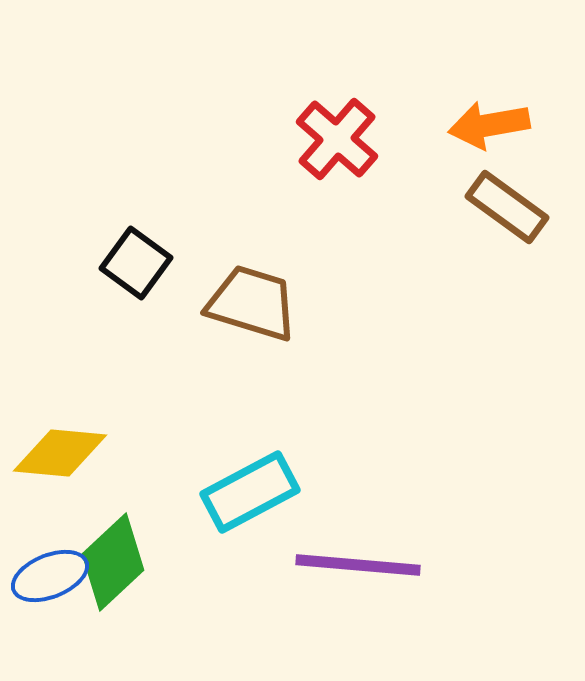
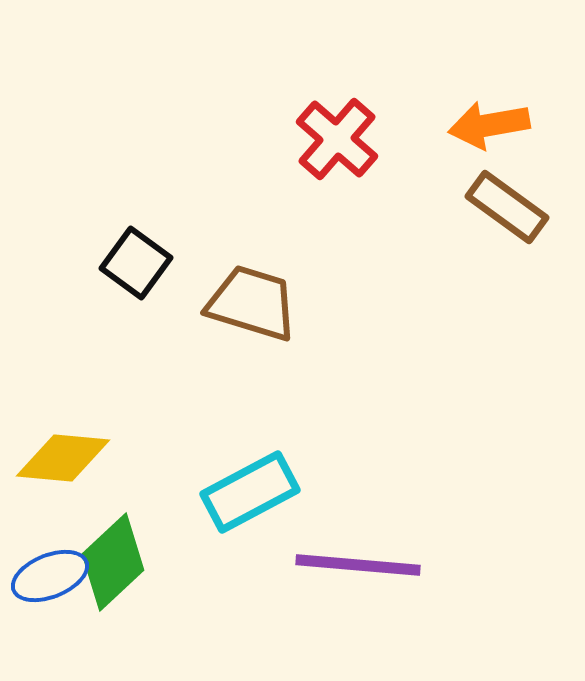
yellow diamond: moved 3 px right, 5 px down
